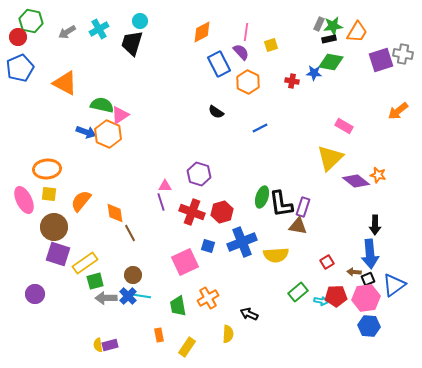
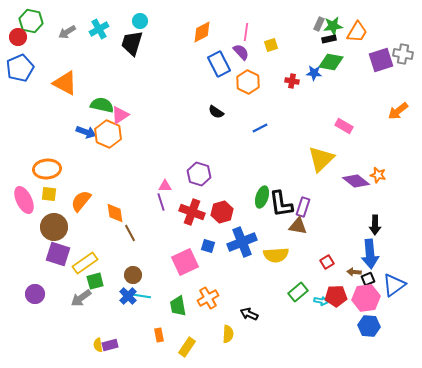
yellow triangle at (330, 158): moved 9 px left, 1 px down
gray arrow at (106, 298): moved 25 px left; rotated 35 degrees counterclockwise
